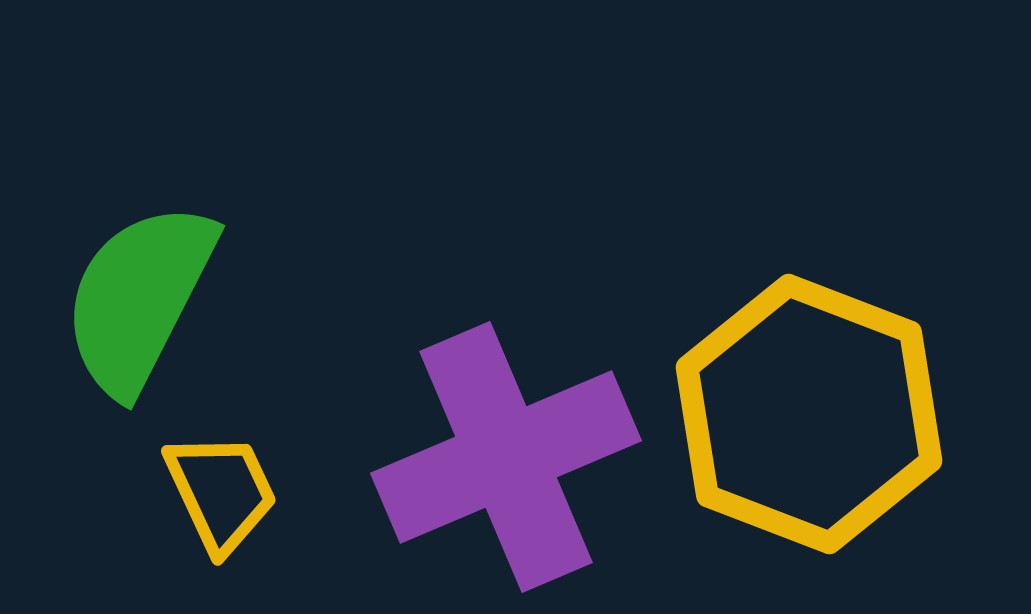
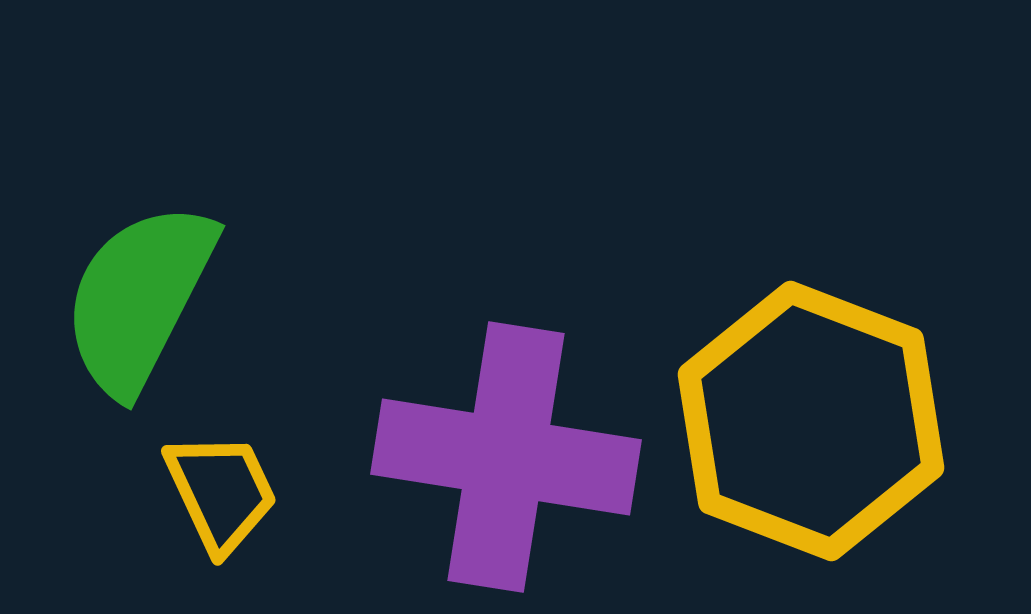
yellow hexagon: moved 2 px right, 7 px down
purple cross: rotated 32 degrees clockwise
